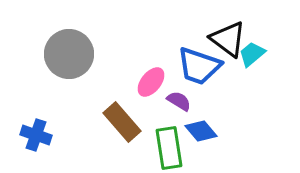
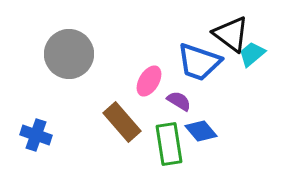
black triangle: moved 3 px right, 5 px up
blue trapezoid: moved 4 px up
pink ellipse: moved 2 px left, 1 px up; rotated 8 degrees counterclockwise
green rectangle: moved 4 px up
